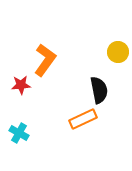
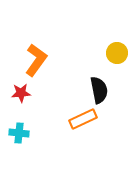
yellow circle: moved 1 px left, 1 px down
orange L-shape: moved 9 px left
red star: moved 8 px down
cyan cross: rotated 24 degrees counterclockwise
